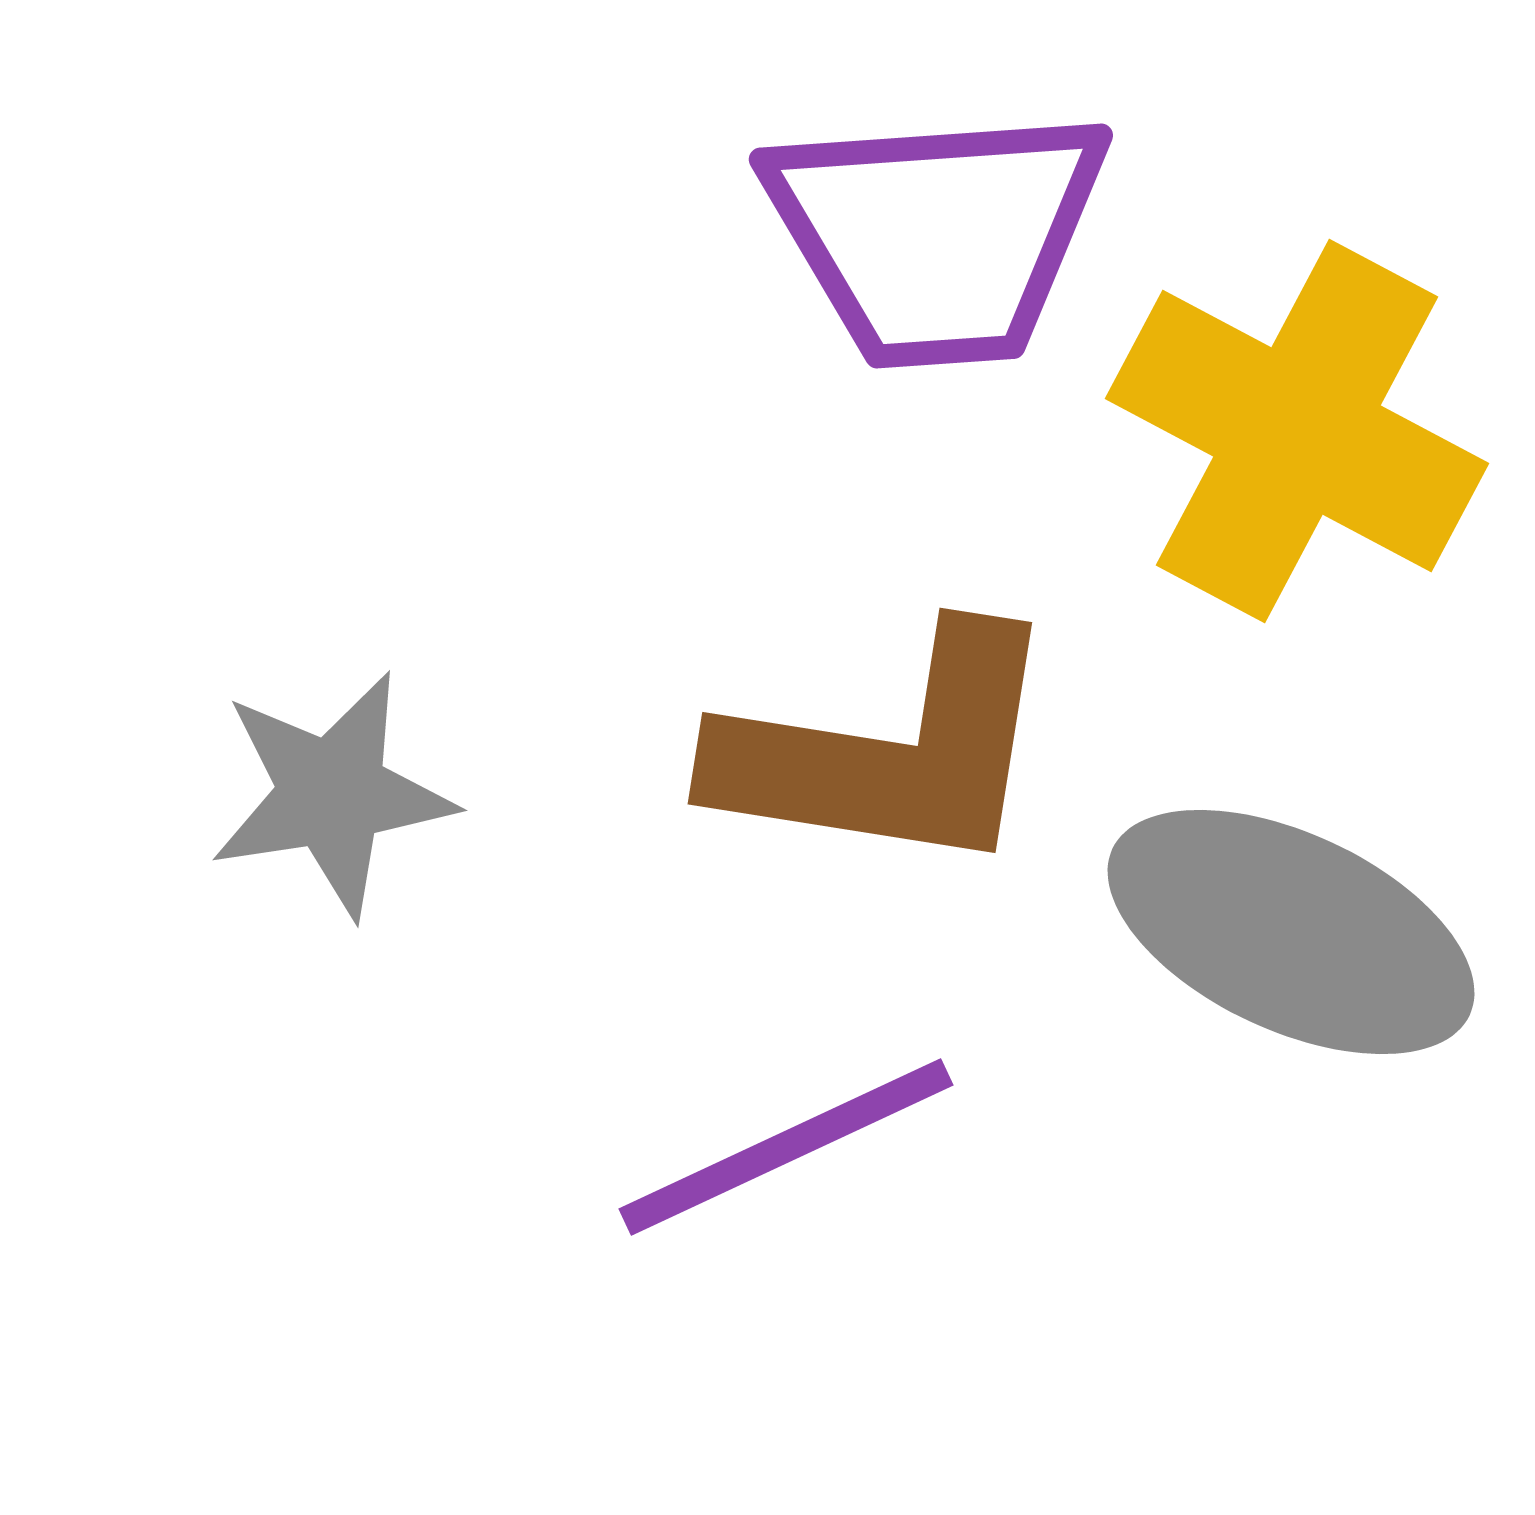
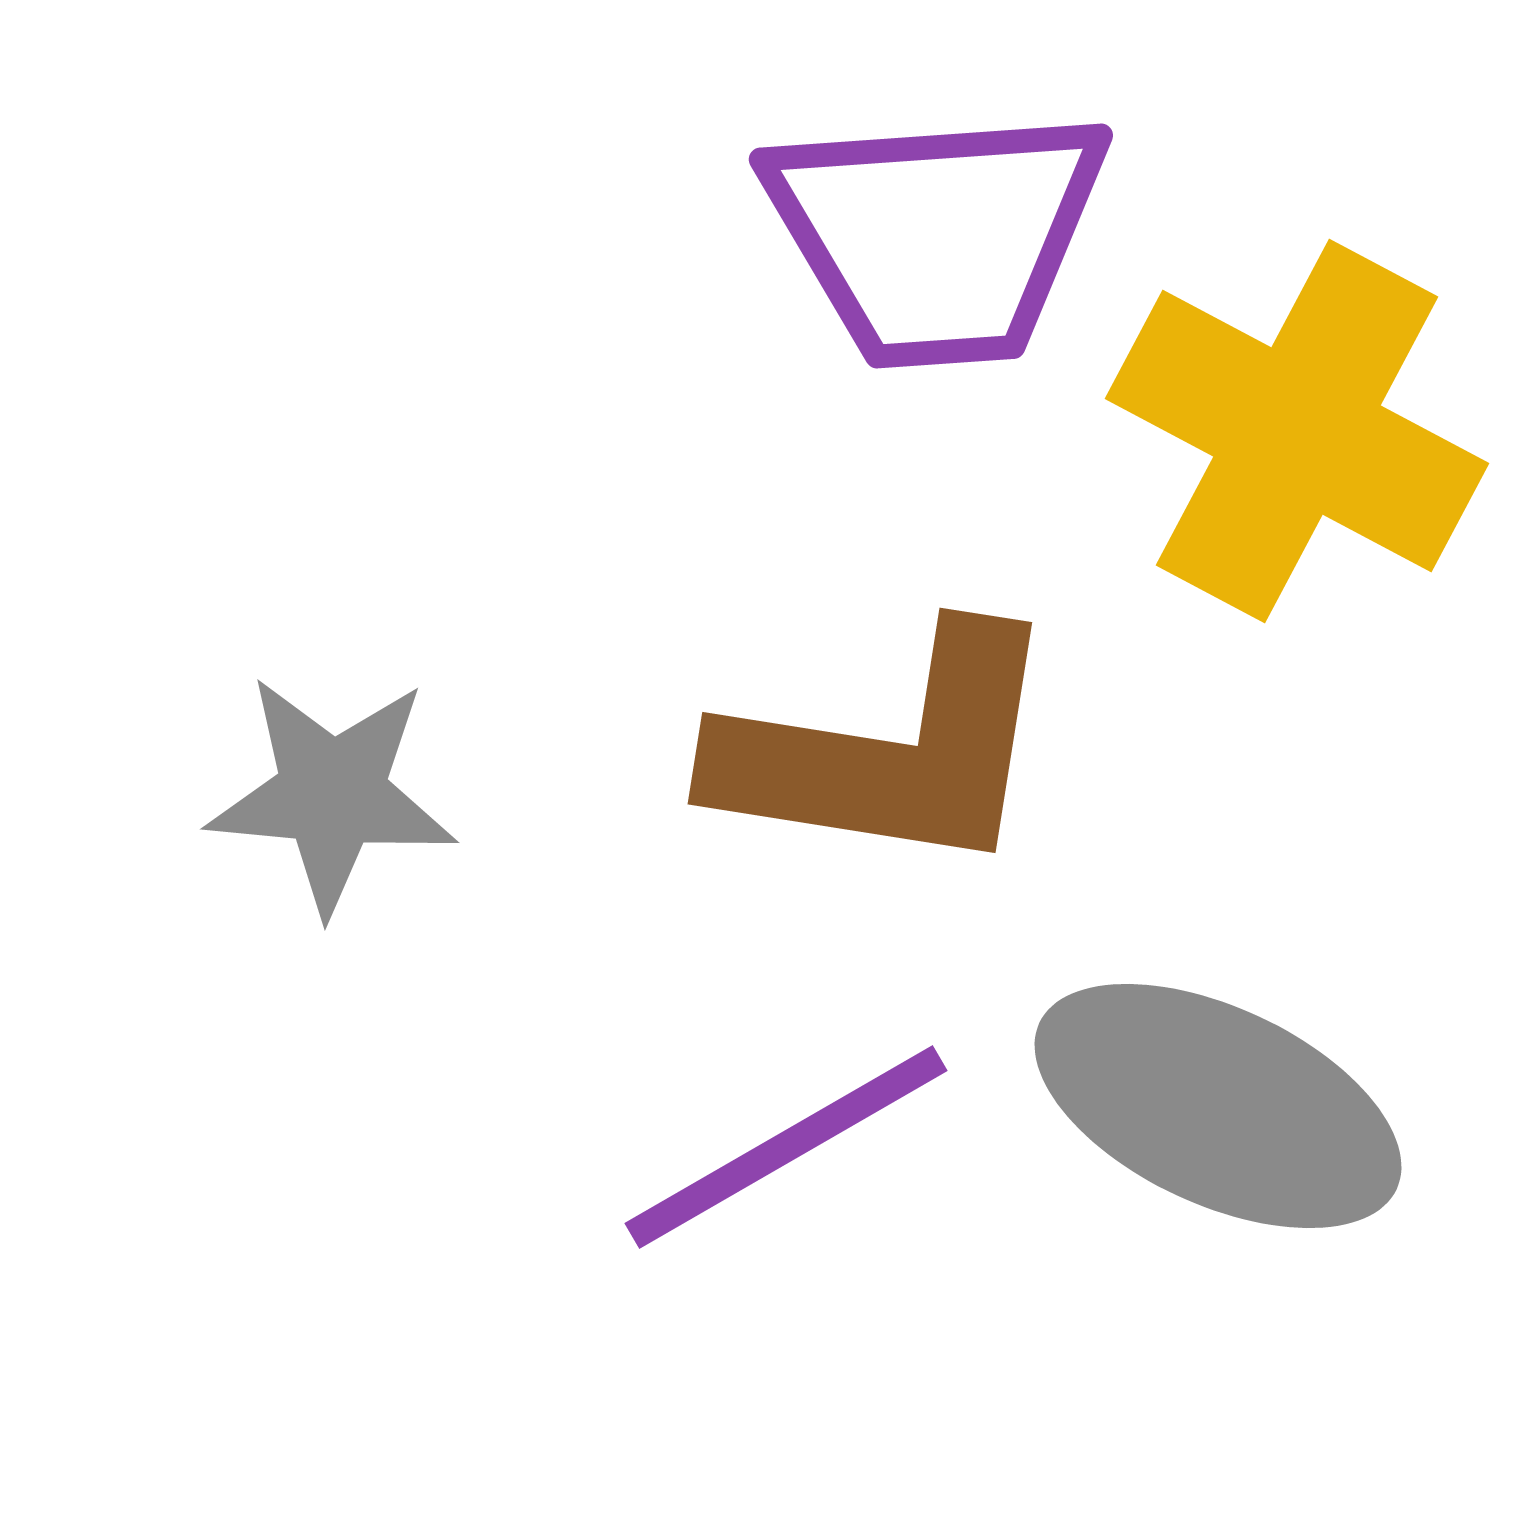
gray star: rotated 14 degrees clockwise
gray ellipse: moved 73 px left, 174 px down
purple line: rotated 5 degrees counterclockwise
